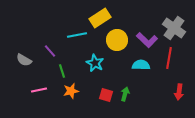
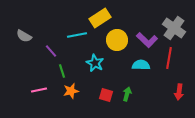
purple line: moved 1 px right
gray semicircle: moved 24 px up
green arrow: moved 2 px right
